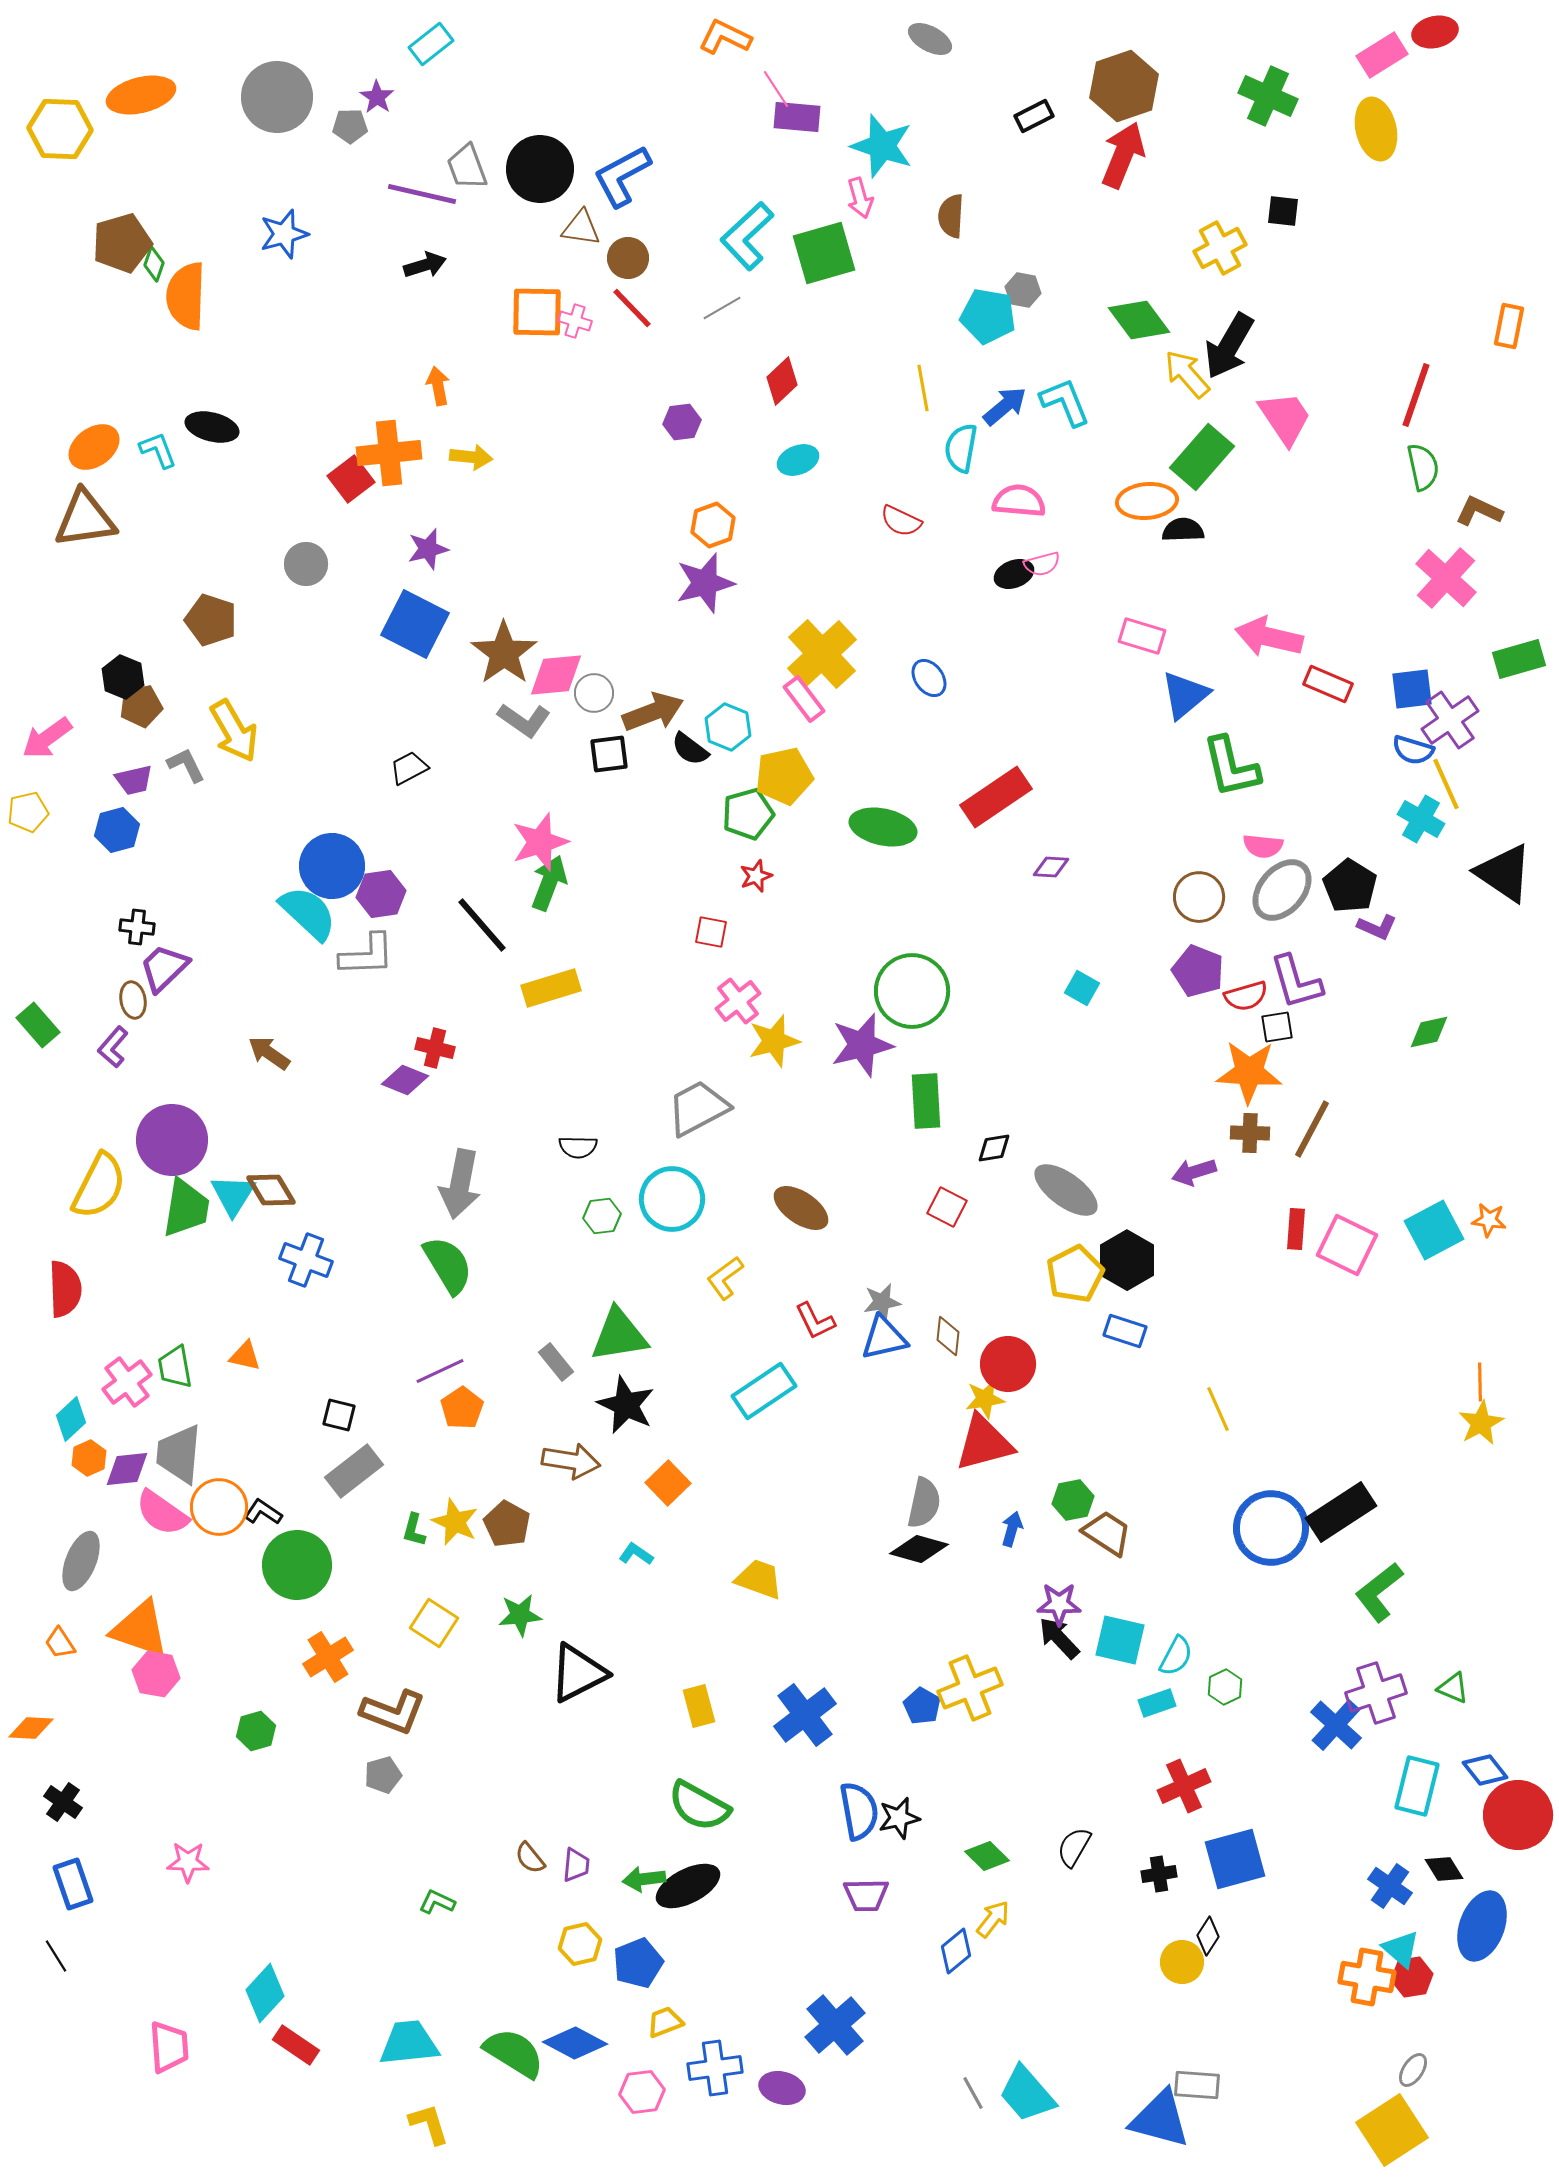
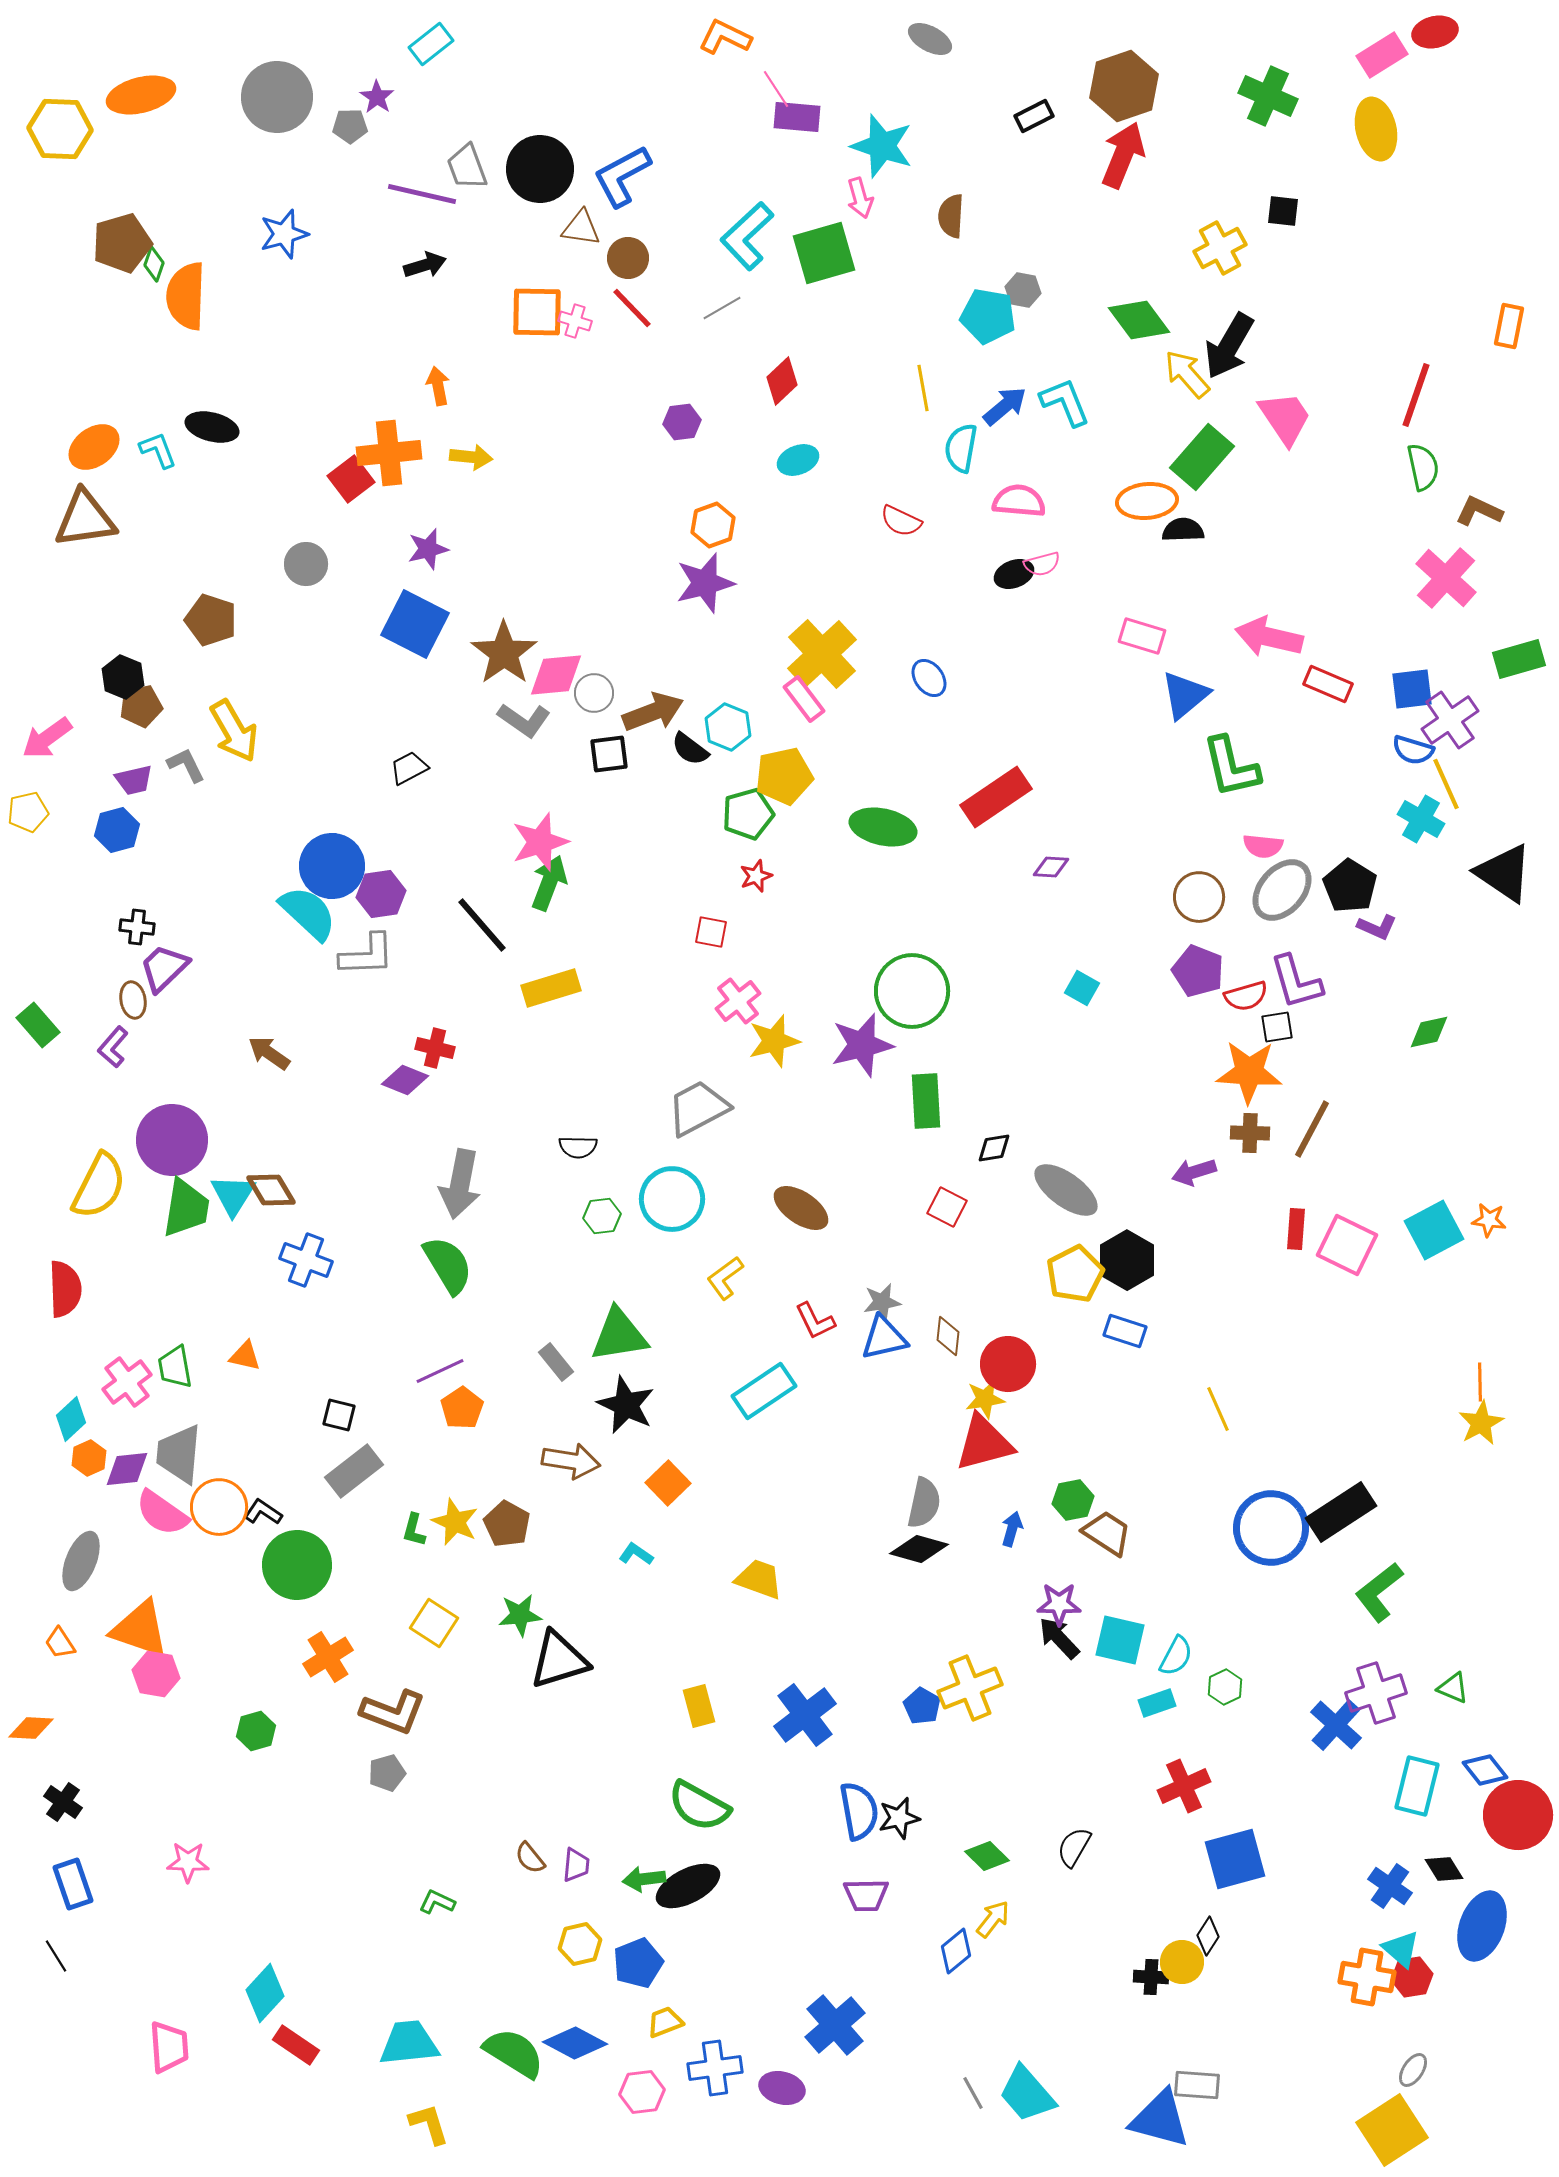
black triangle at (578, 1673): moved 19 px left, 13 px up; rotated 10 degrees clockwise
gray pentagon at (383, 1775): moved 4 px right, 2 px up
black cross at (1159, 1874): moved 8 px left, 103 px down; rotated 12 degrees clockwise
